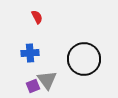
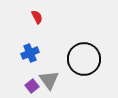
blue cross: rotated 18 degrees counterclockwise
gray triangle: moved 2 px right
purple square: moved 1 px left; rotated 16 degrees counterclockwise
